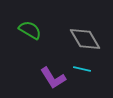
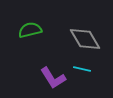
green semicircle: rotated 45 degrees counterclockwise
